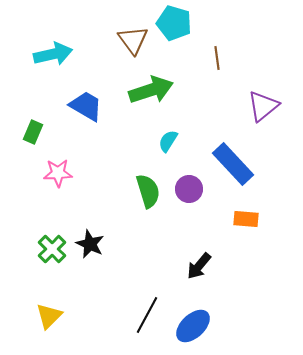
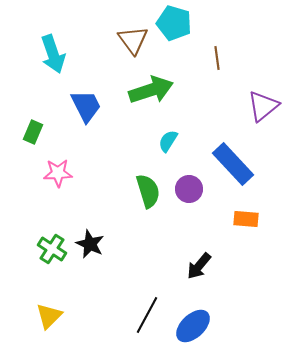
cyan arrow: rotated 84 degrees clockwise
blue trapezoid: rotated 33 degrees clockwise
green cross: rotated 12 degrees counterclockwise
